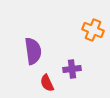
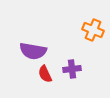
purple semicircle: rotated 108 degrees clockwise
red semicircle: moved 2 px left, 9 px up
